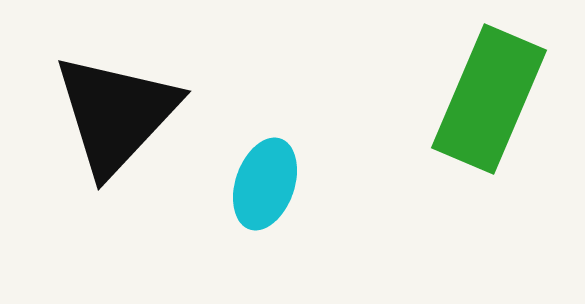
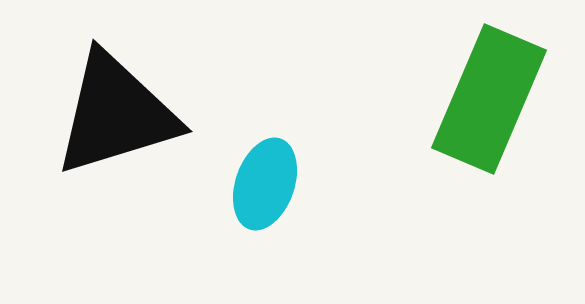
black triangle: rotated 30 degrees clockwise
